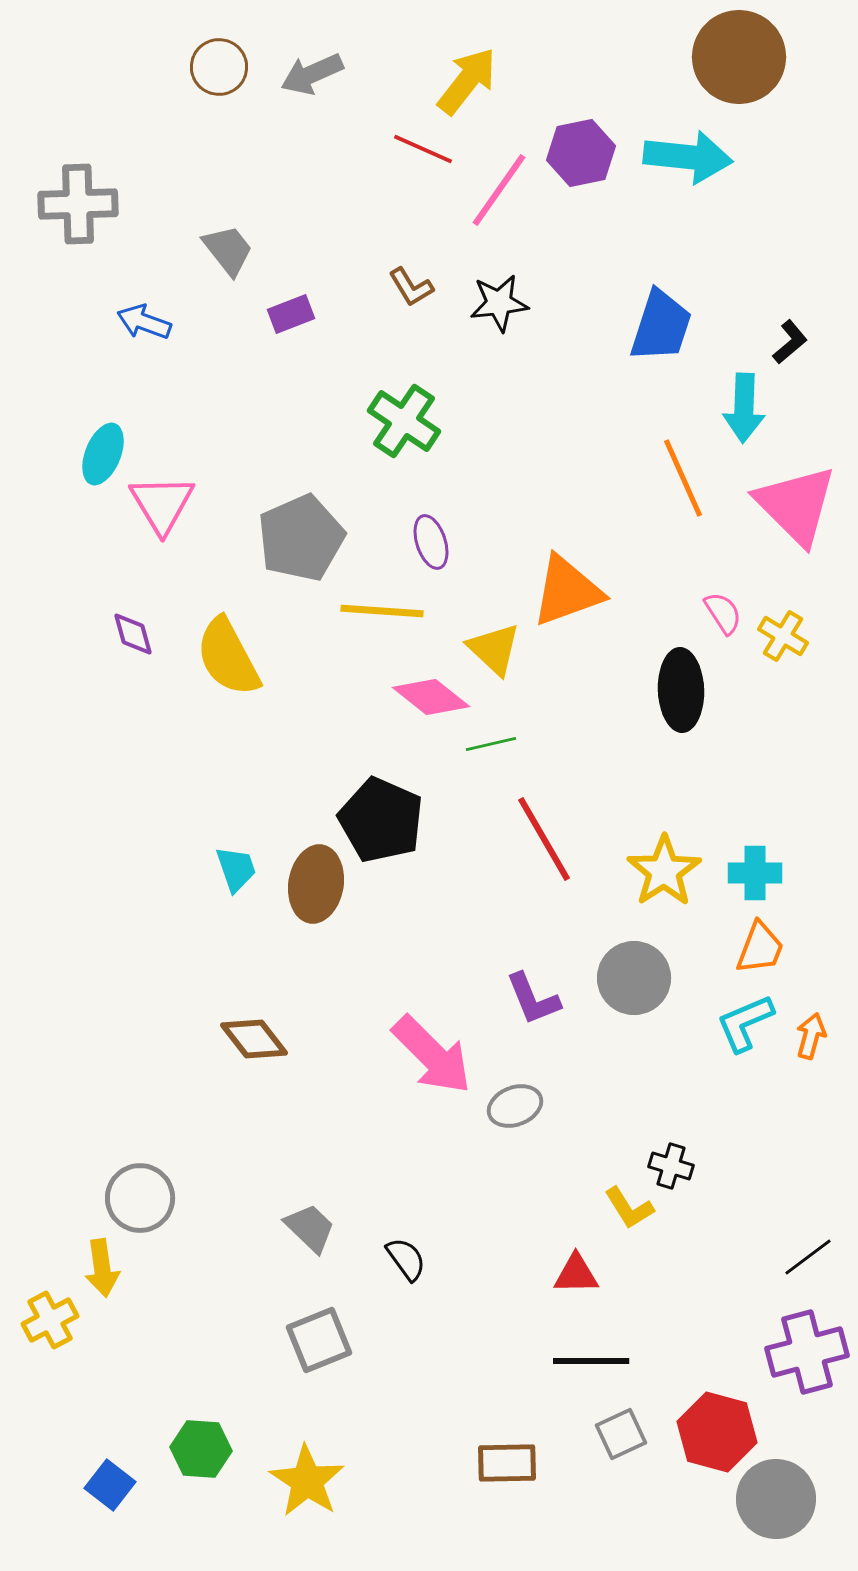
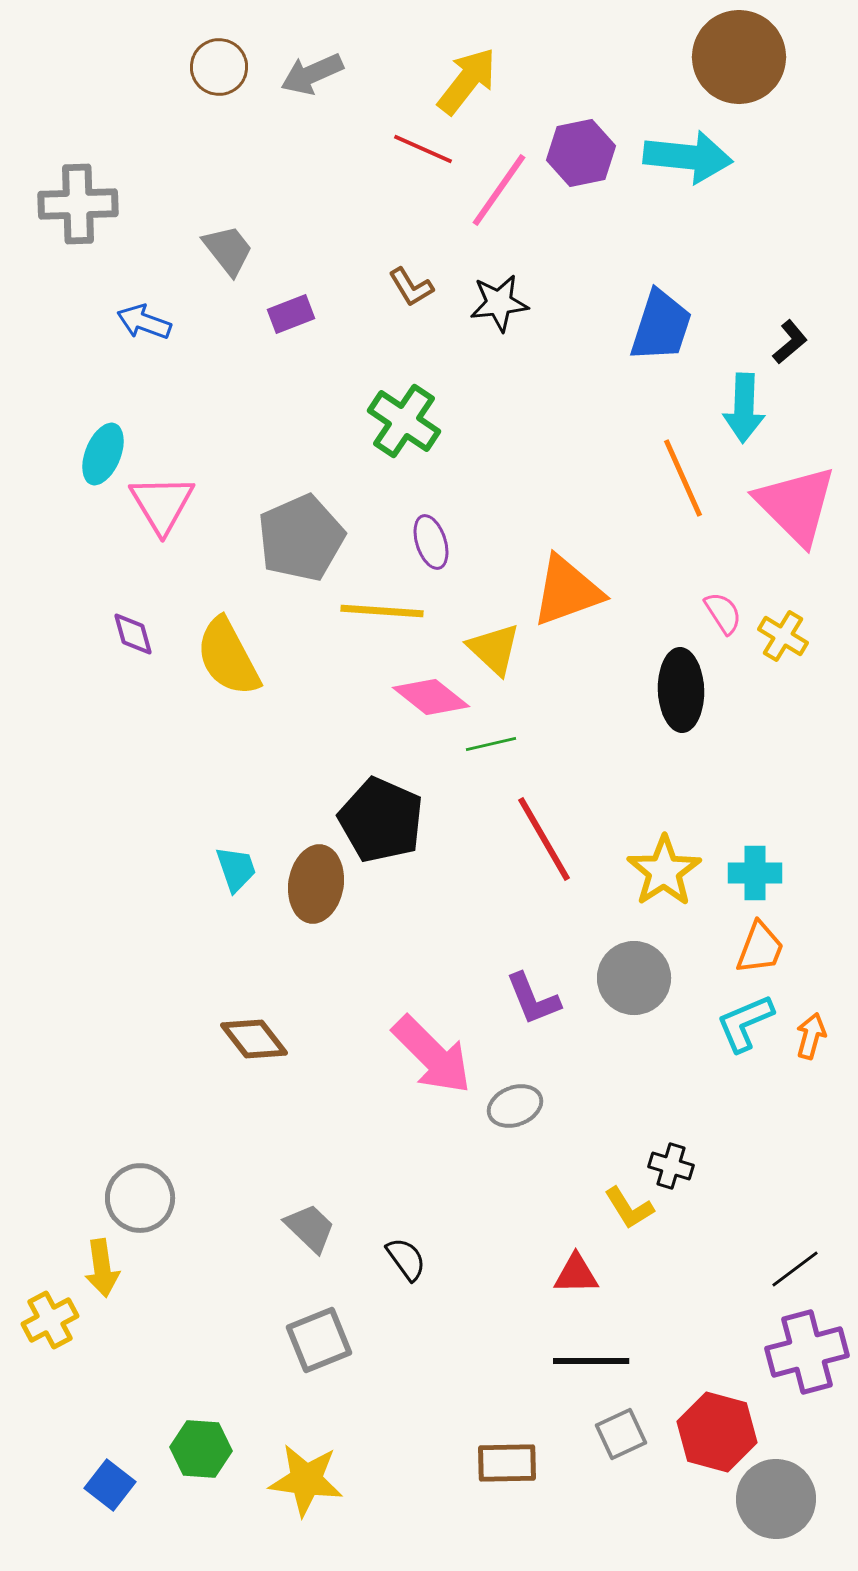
black line at (808, 1257): moved 13 px left, 12 px down
yellow star at (307, 1481): moved 1 px left, 1 px up; rotated 26 degrees counterclockwise
